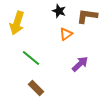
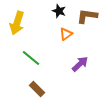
brown rectangle: moved 1 px right, 1 px down
